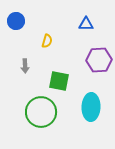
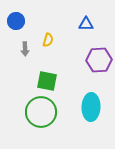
yellow semicircle: moved 1 px right, 1 px up
gray arrow: moved 17 px up
green square: moved 12 px left
